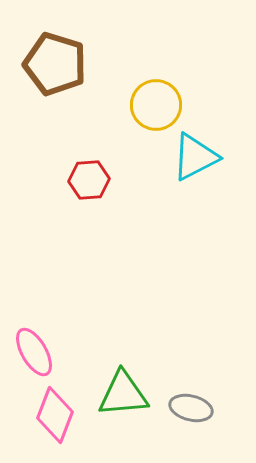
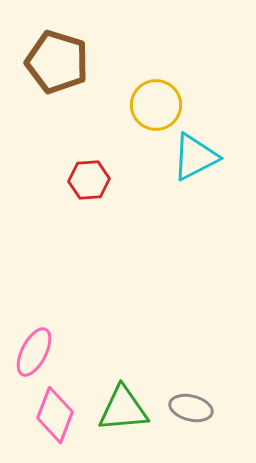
brown pentagon: moved 2 px right, 2 px up
pink ellipse: rotated 57 degrees clockwise
green triangle: moved 15 px down
